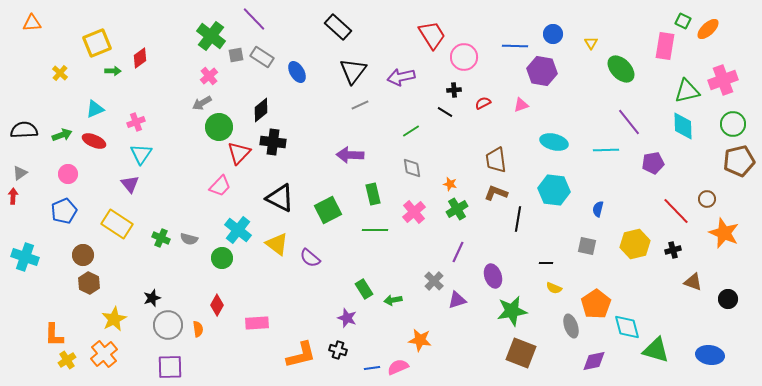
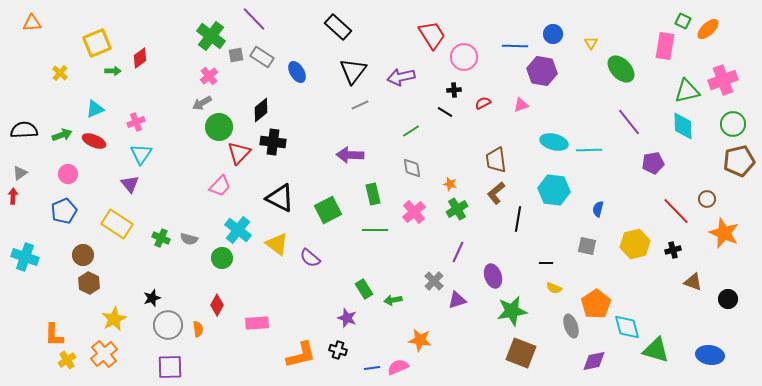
cyan line at (606, 150): moved 17 px left
brown L-shape at (496, 193): rotated 60 degrees counterclockwise
